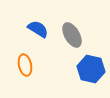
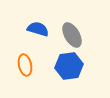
blue semicircle: rotated 15 degrees counterclockwise
blue hexagon: moved 22 px left, 3 px up; rotated 20 degrees counterclockwise
